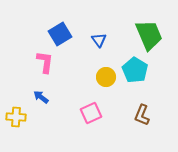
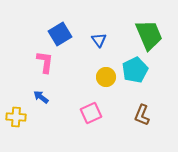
cyan pentagon: rotated 15 degrees clockwise
